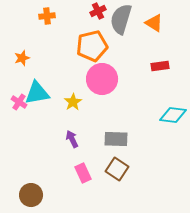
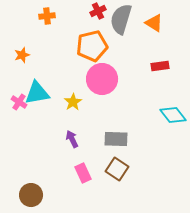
orange star: moved 3 px up
cyan diamond: rotated 44 degrees clockwise
